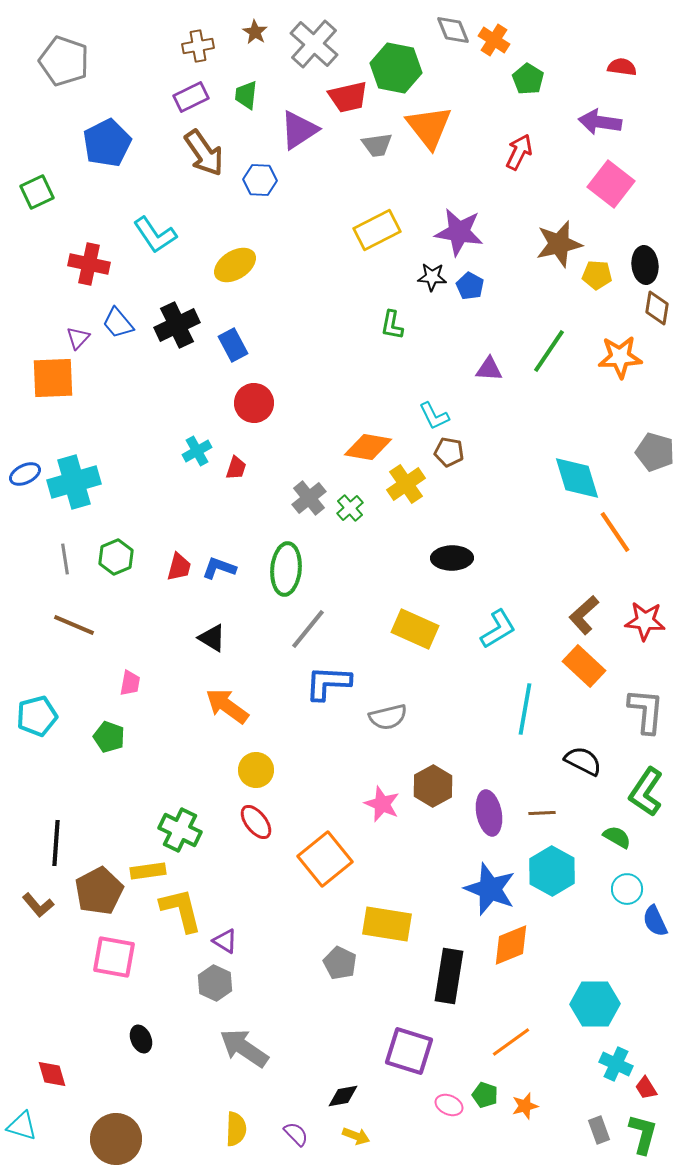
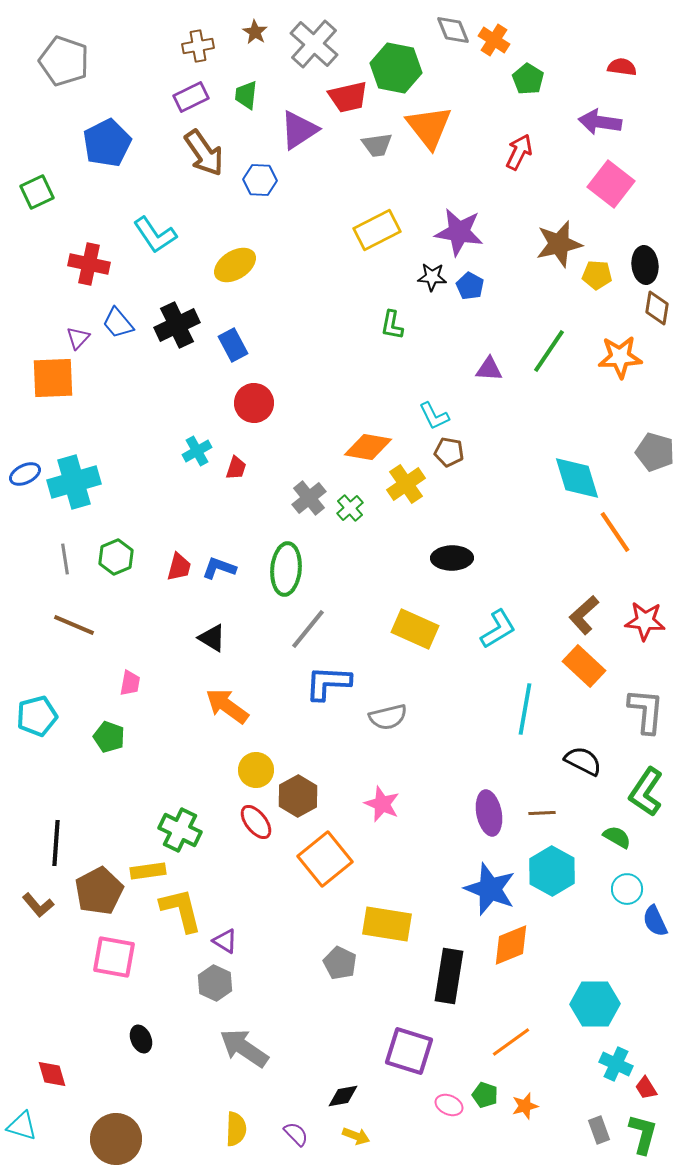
brown hexagon at (433, 786): moved 135 px left, 10 px down
